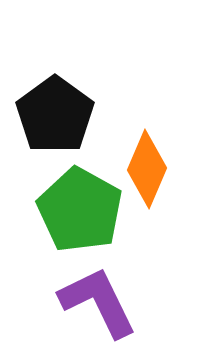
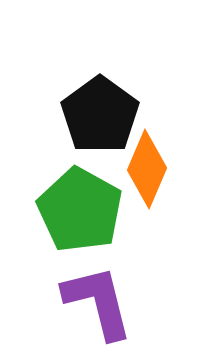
black pentagon: moved 45 px right
purple L-shape: rotated 12 degrees clockwise
